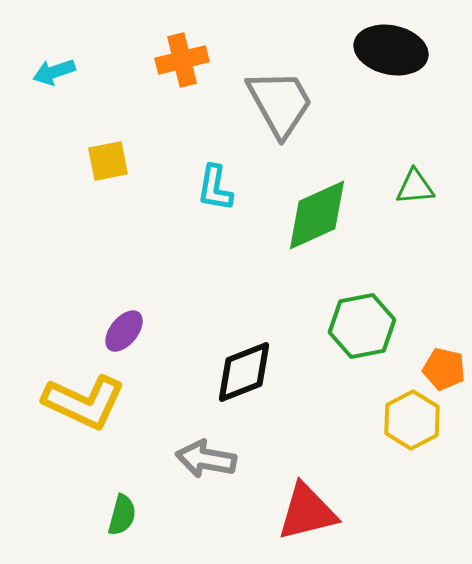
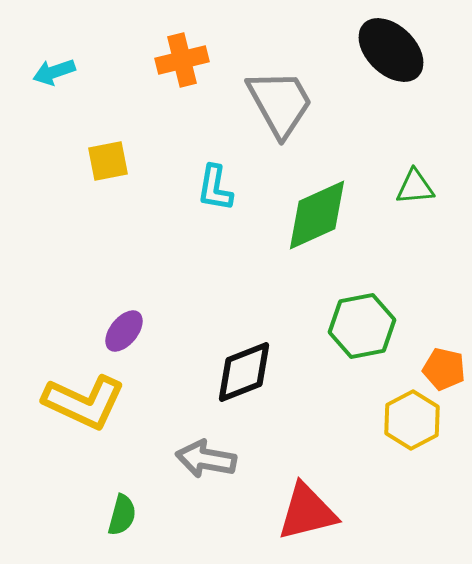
black ellipse: rotated 32 degrees clockwise
